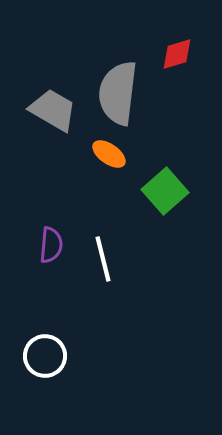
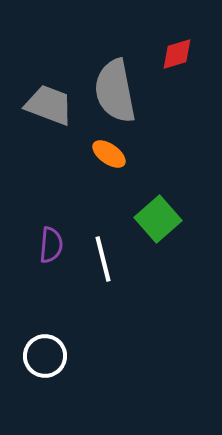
gray semicircle: moved 3 px left, 2 px up; rotated 18 degrees counterclockwise
gray trapezoid: moved 4 px left, 5 px up; rotated 9 degrees counterclockwise
green square: moved 7 px left, 28 px down
